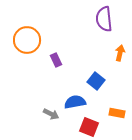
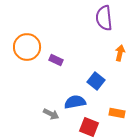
purple semicircle: moved 1 px up
orange circle: moved 7 px down
purple rectangle: rotated 40 degrees counterclockwise
